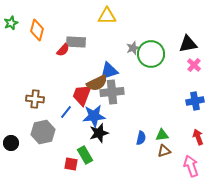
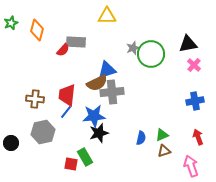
blue triangle: moved 2 px left, 1 px up
red trapezoid: moved 15 px left; rotated 15 degrees counterclockwise
green triangle: rotated 16 degrees counterclockwise
green rectangle: moved 2 px down
